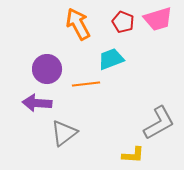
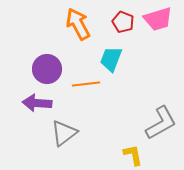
cyan trapezoid: rotated 48 degrees counterclockwise
gray L-shape: moved 2 px right
yellow L-shape: rotated 105 degrees counterclockwise
